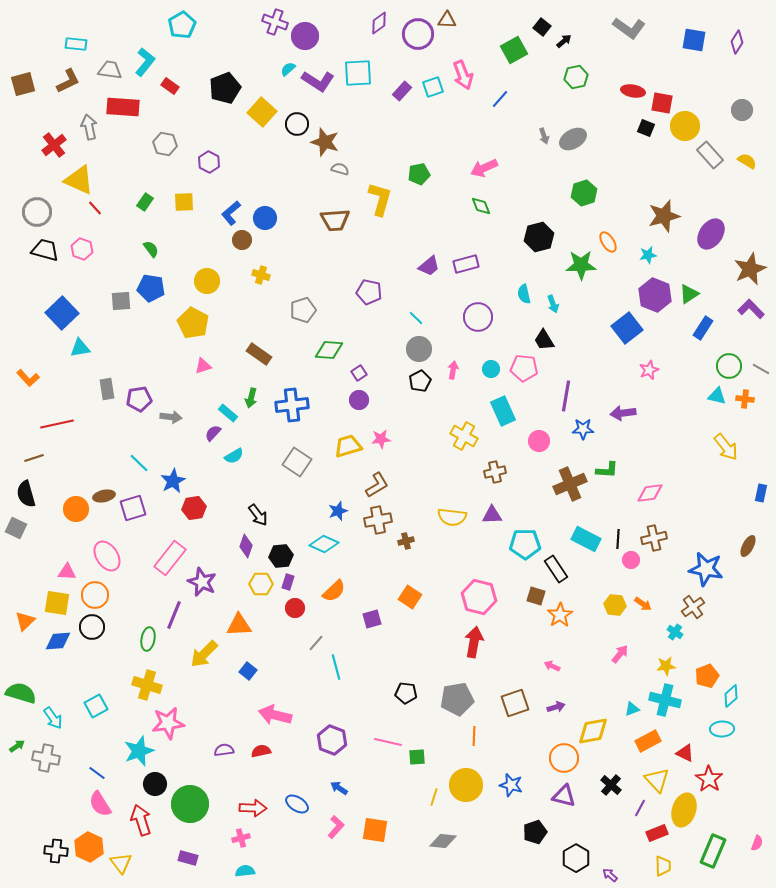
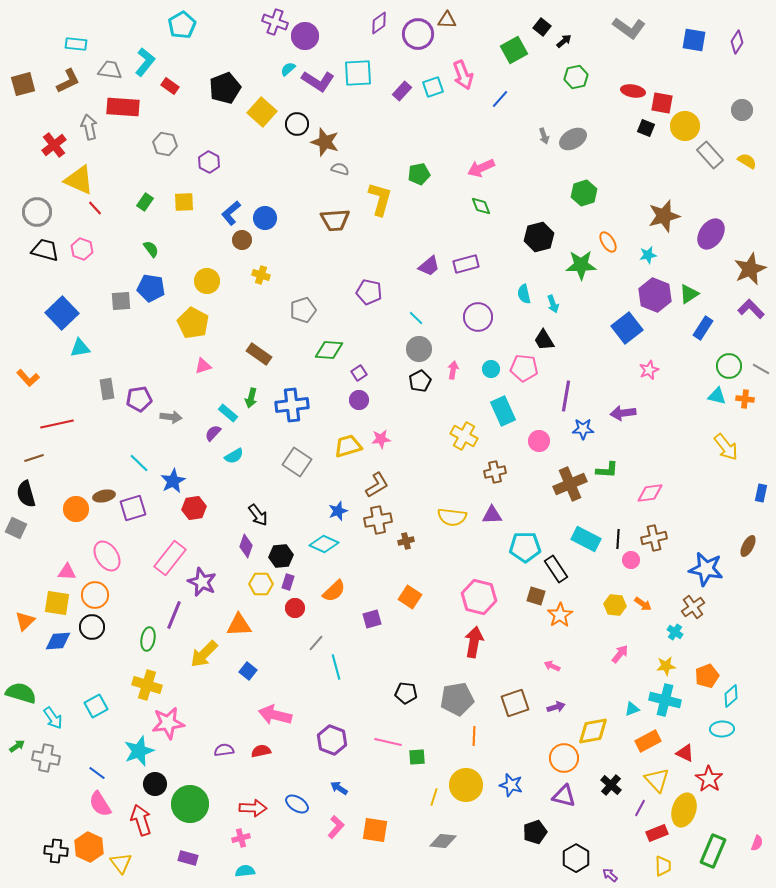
pink arrow at (484, 168): moved 3 px left
cyan pentagon at (525, 544): moved 3 px down
